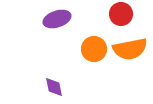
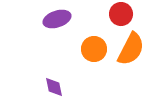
orange semicircle: moved 1 px right; rotated 52 degrees counterclockwise
